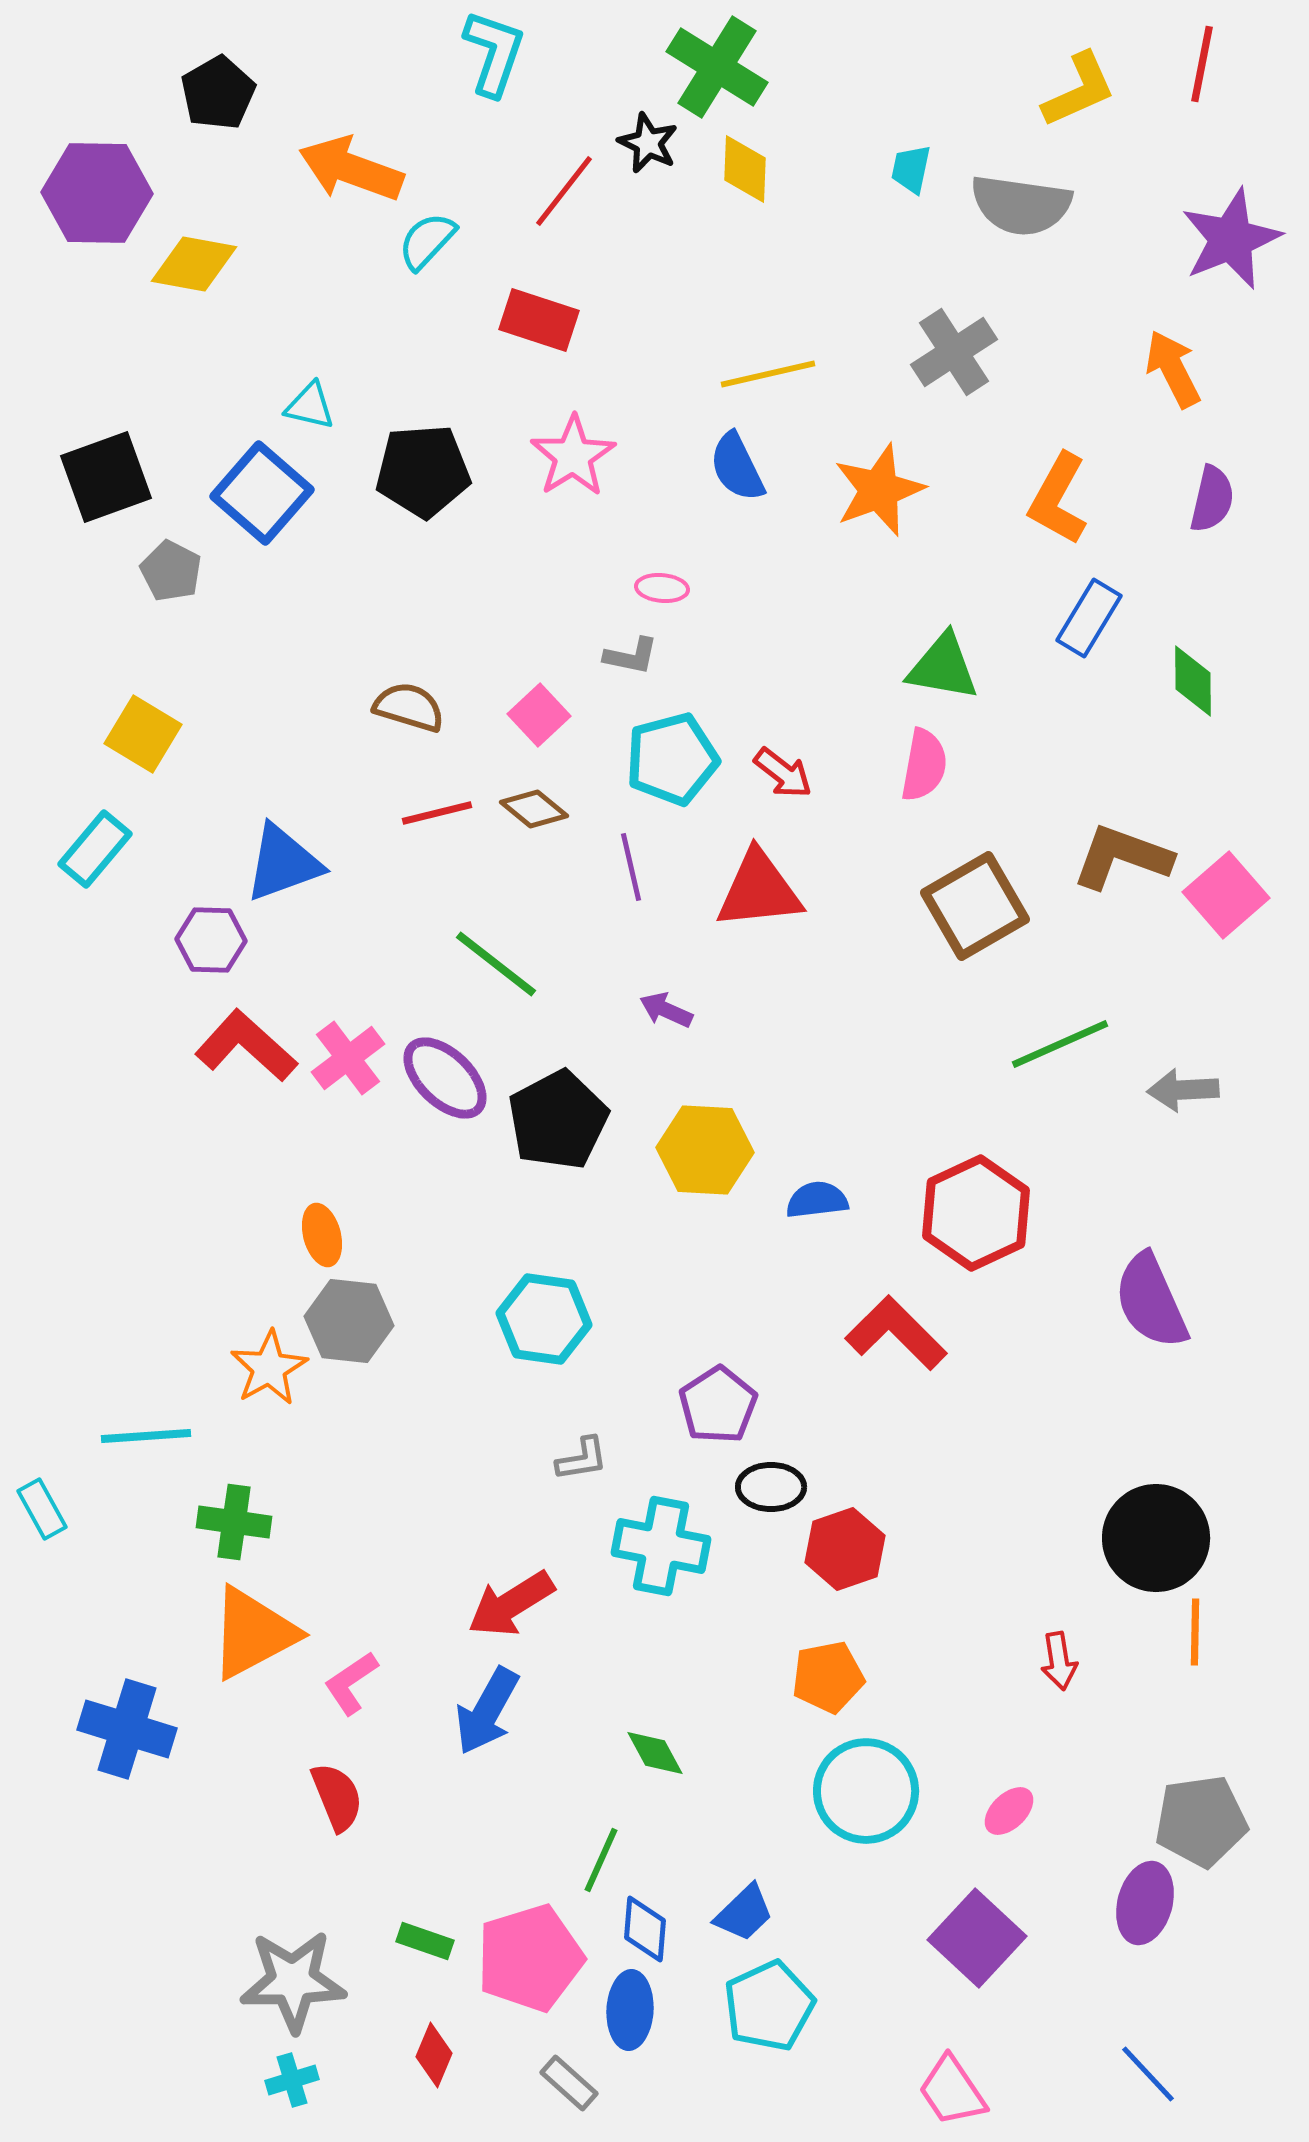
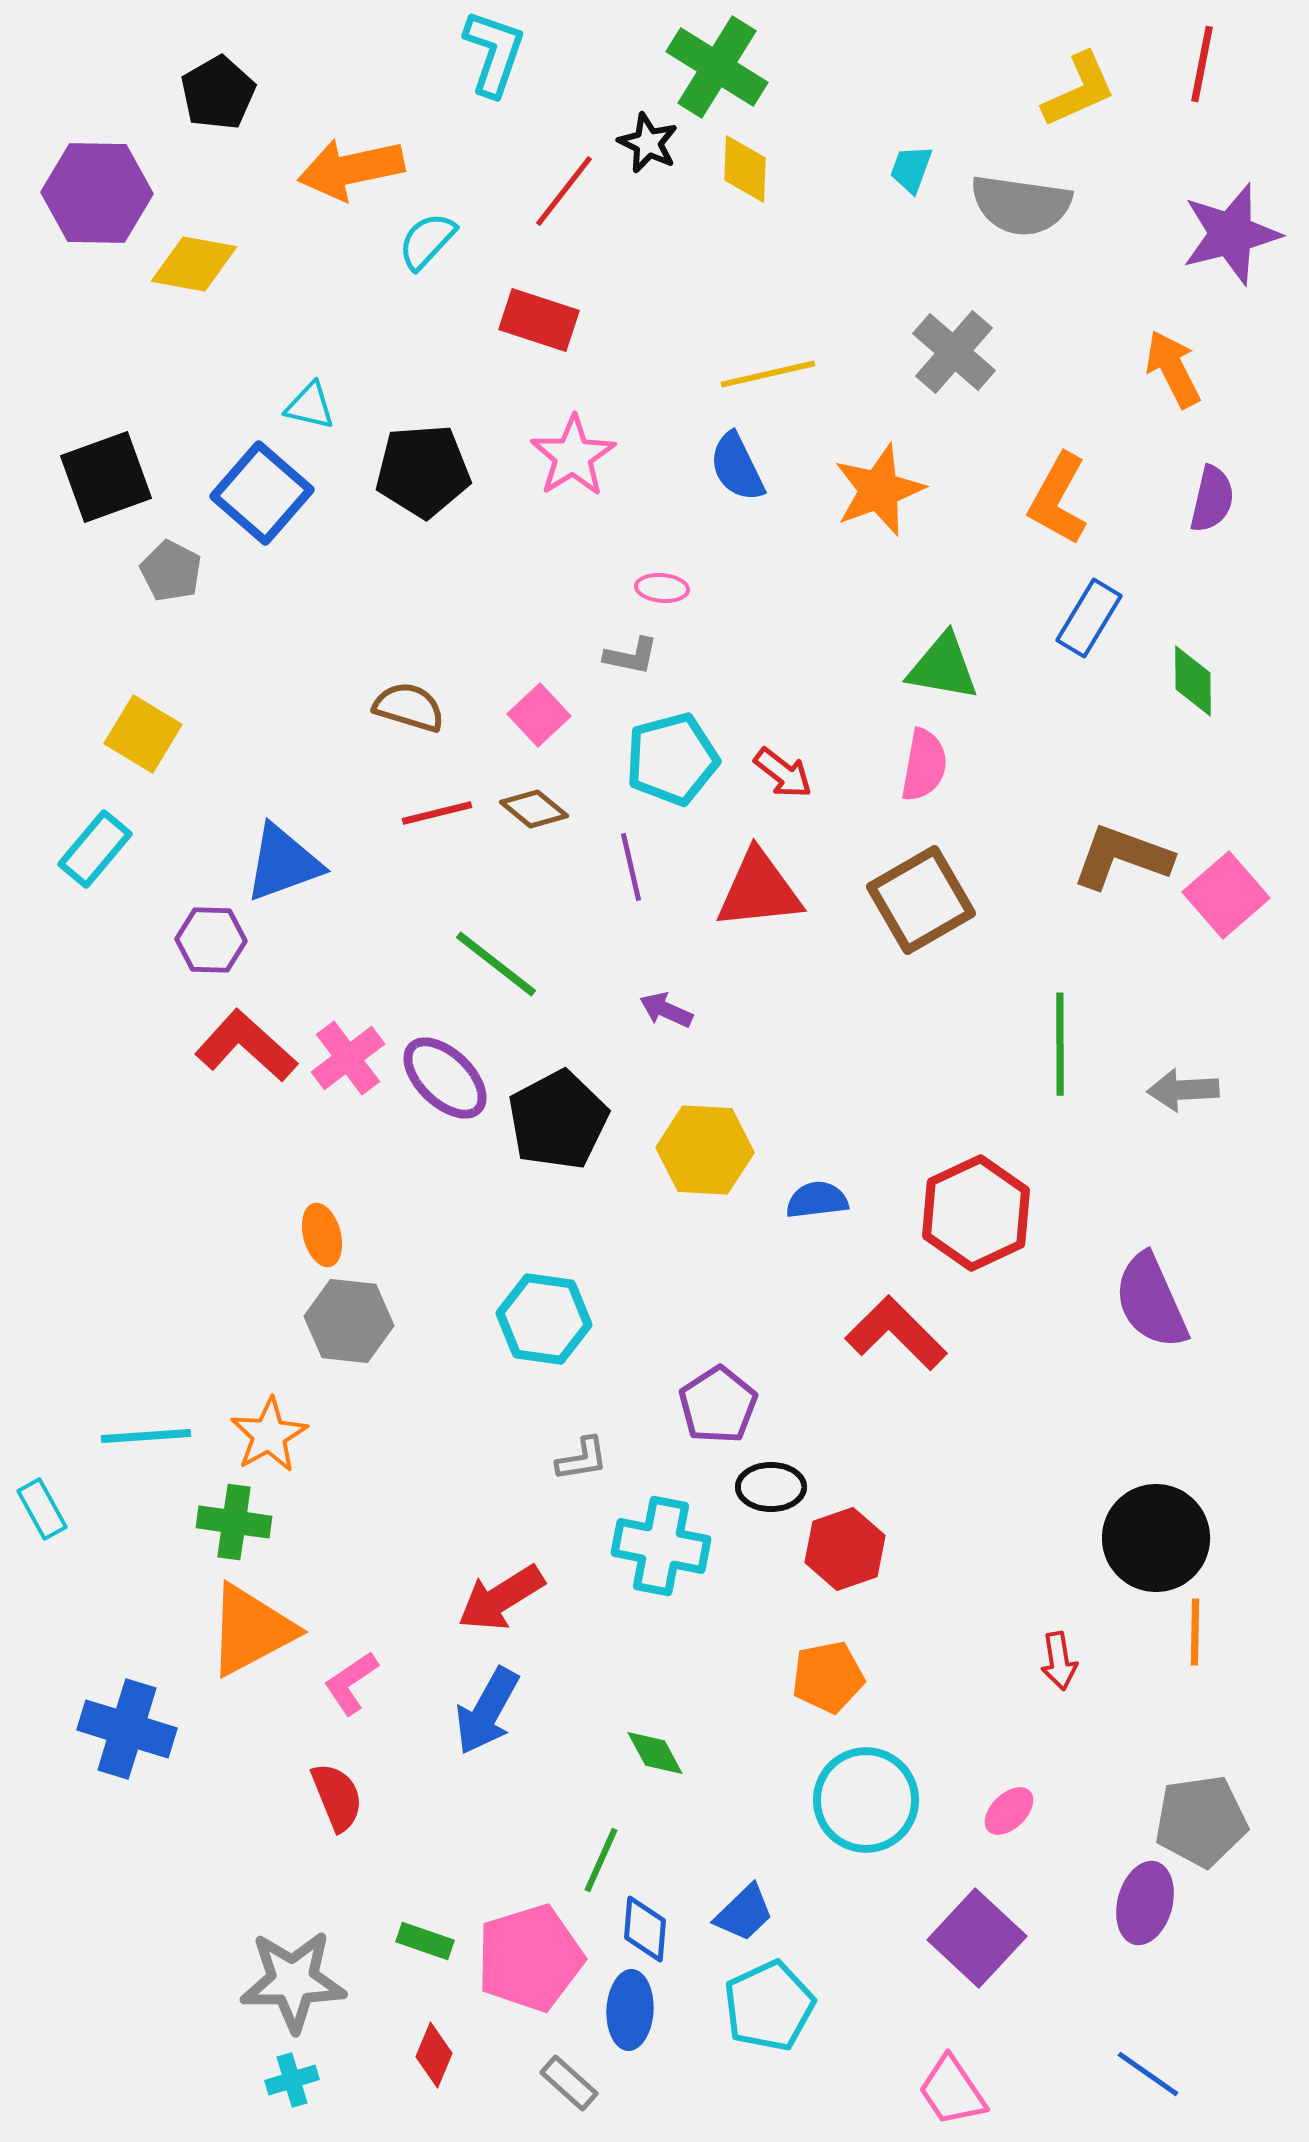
orange arrow at (351, 169): rotated 32 degrees counterclockwise
cyan trapezoid at (911, 169): rotated 8 degrees clockwise
purple star at (1231, 239): moved 5 px up; rotated 8 degrees clockwise
gray cross at (954, 352): rotated 16 degrees counterclockwise
brown square at (975, 906): moved 54 px left, 6 px up
green line at (1060, 1044): rotated 66 degrees counterclockwise
orange star at (269, 1368): moved 67 px down
red arrow at (511, 1604): moved 10 px left, 6 px up
orange triangle at (253, 1633): moved 2 px left, 3 px up
cyan circle at (866, 1791): moved 9 px down
blue line at (1148, 2074): rotated 12 degrees counterclockwise
